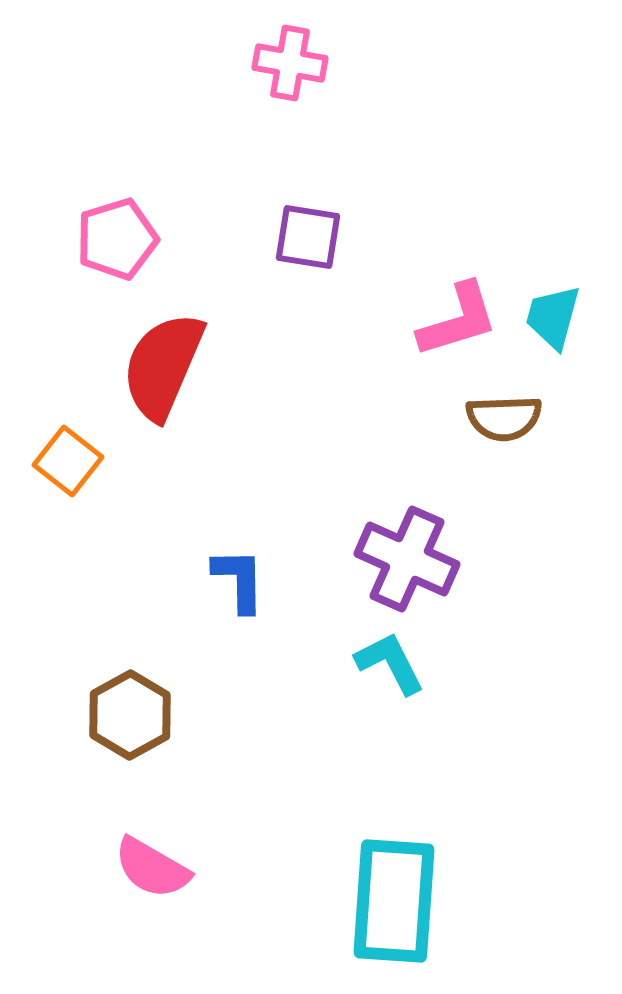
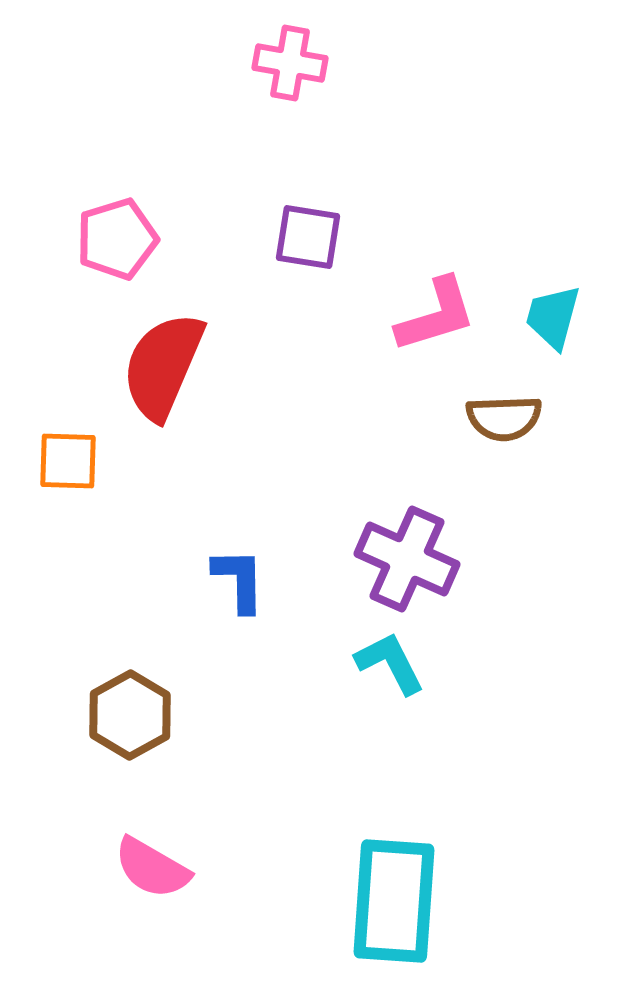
pink L-shape: moved 22 px left, 5 px up
orange square: rotated 36 degrees counterclockwise
